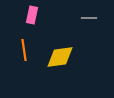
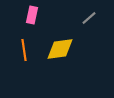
gray line: rotated 42 degrees counterclockwise
yellow diamond: moved 8 px up
